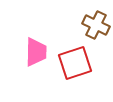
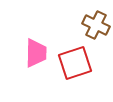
pink trapezoid: moved 1 px down
